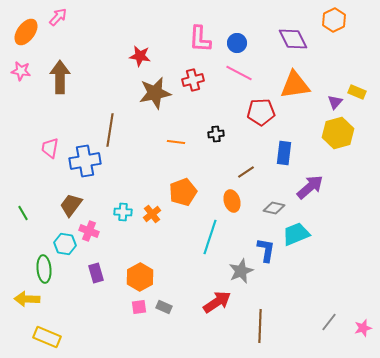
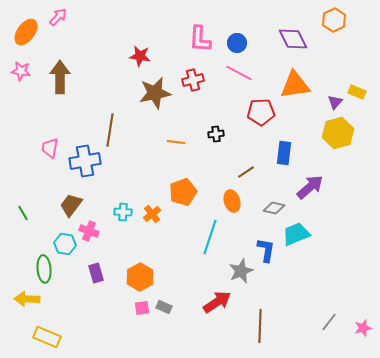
pink square at (139, 307): moved 3 px right, 1 px down
